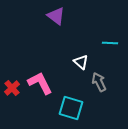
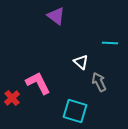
pink L-shape: moved 2 px left
red cross: moved 10 px down
cyan square: moved 4 px right, 3 px down
